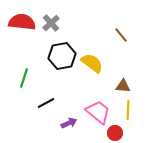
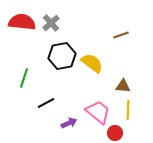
brown line: rotated 70 degrees counterclockwise
